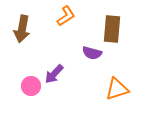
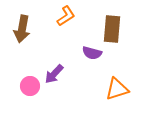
pink circle: moved 1 px left
